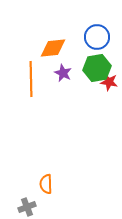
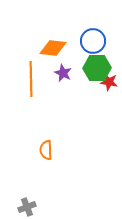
blue circle: moved 4 px left, 4 px down
orange diamond: rotated 12 degrees clockwise
green hexagon: rotated 8 degrees clockwise
orange semicircle: moved 34 px up
